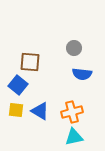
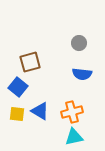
gray circle: moved 5 px right, 5 px up
brown square: rotated 20 degrees counterclockwise
blue square: moved 2 px down
yellow square: moved 1 px right, 4 px down
